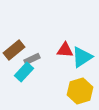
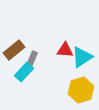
gray rectangle: rotated 42 degrees counterclockwise
yellow hexagon: moved 1 px right, 1 px up
